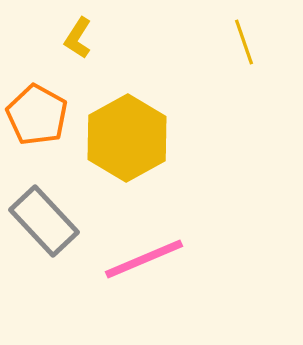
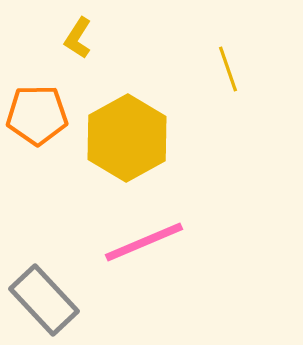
yellow line: moved 16 px left, 27 px down
orange pentagon: rotated 30 degrees counterclockwise
gray rectangle: moved 79 px down
pink line: moved 17 px up
